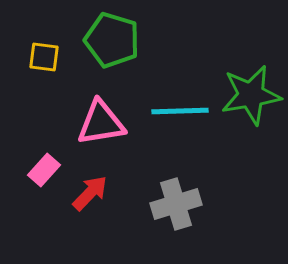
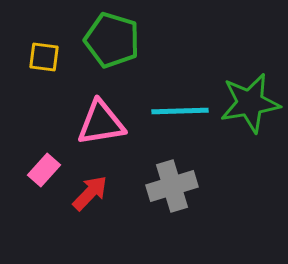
green star: moved 1 px left, 8 px down
gray cross: moved 4 px left, 18 px up
